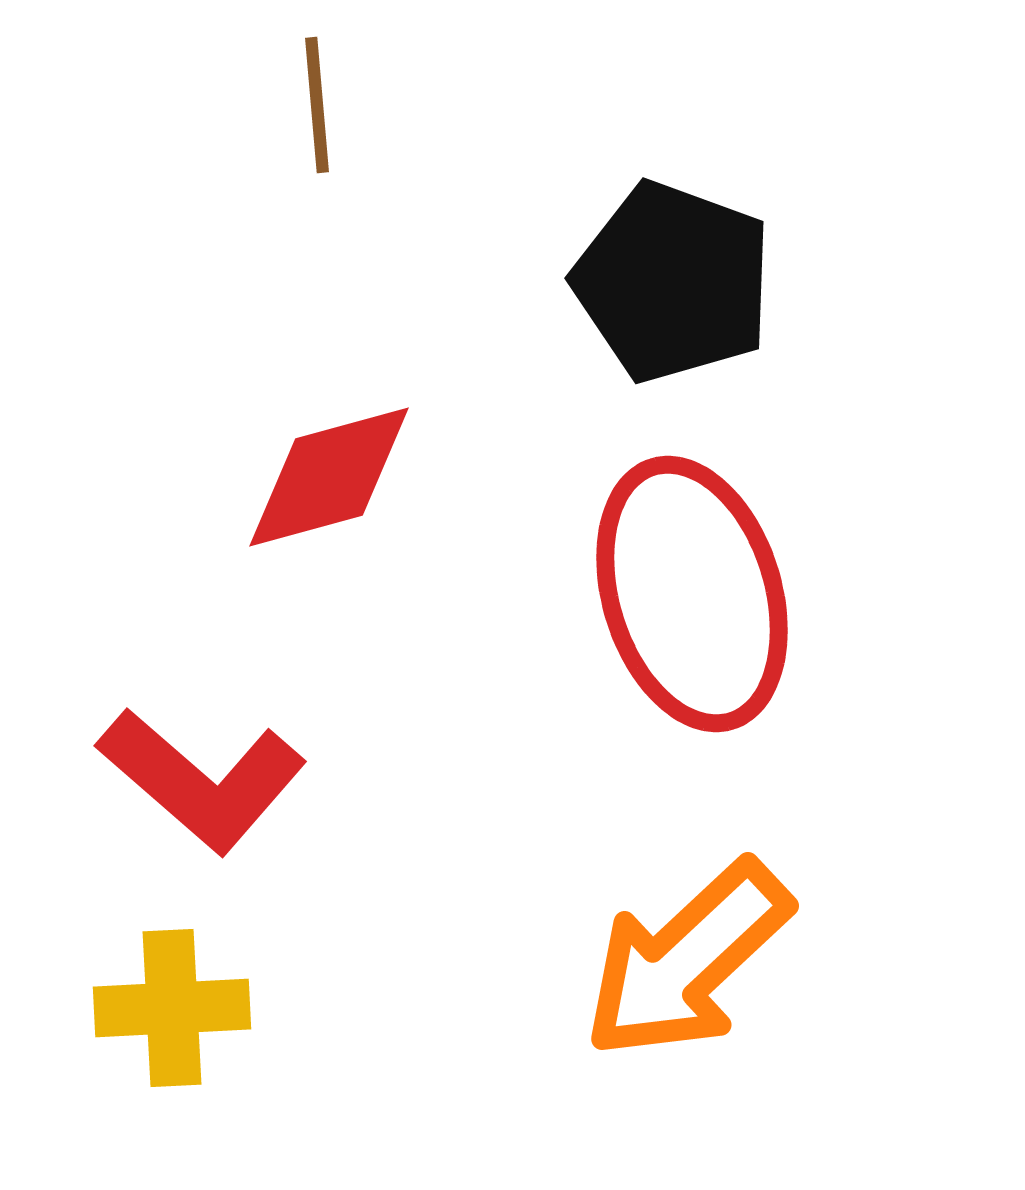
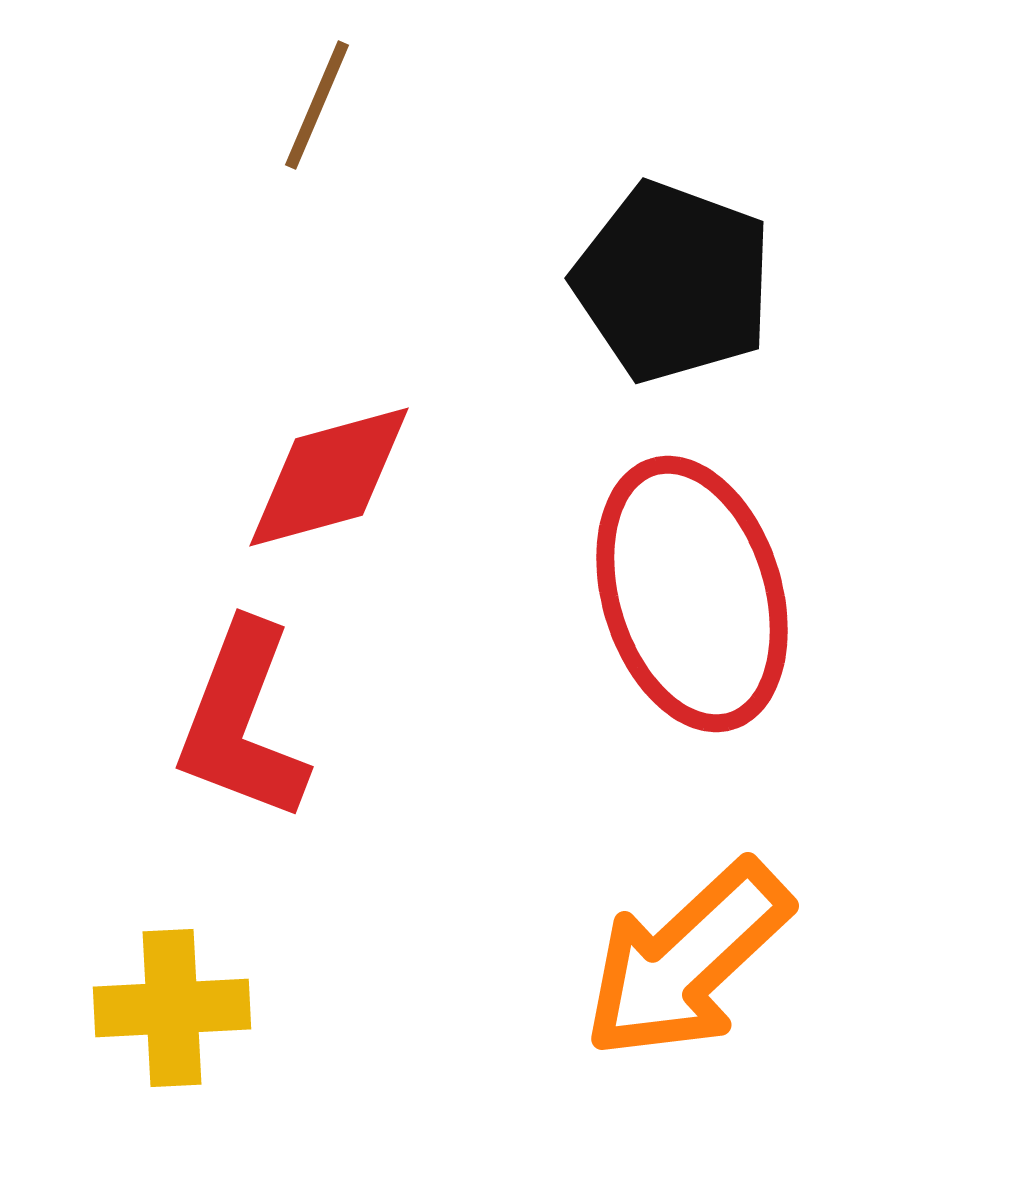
brown line: rotated 28 degrees clockwise
red L-shape: moved 40 px right, 58 px up; rotated 70 degrees clockwise
